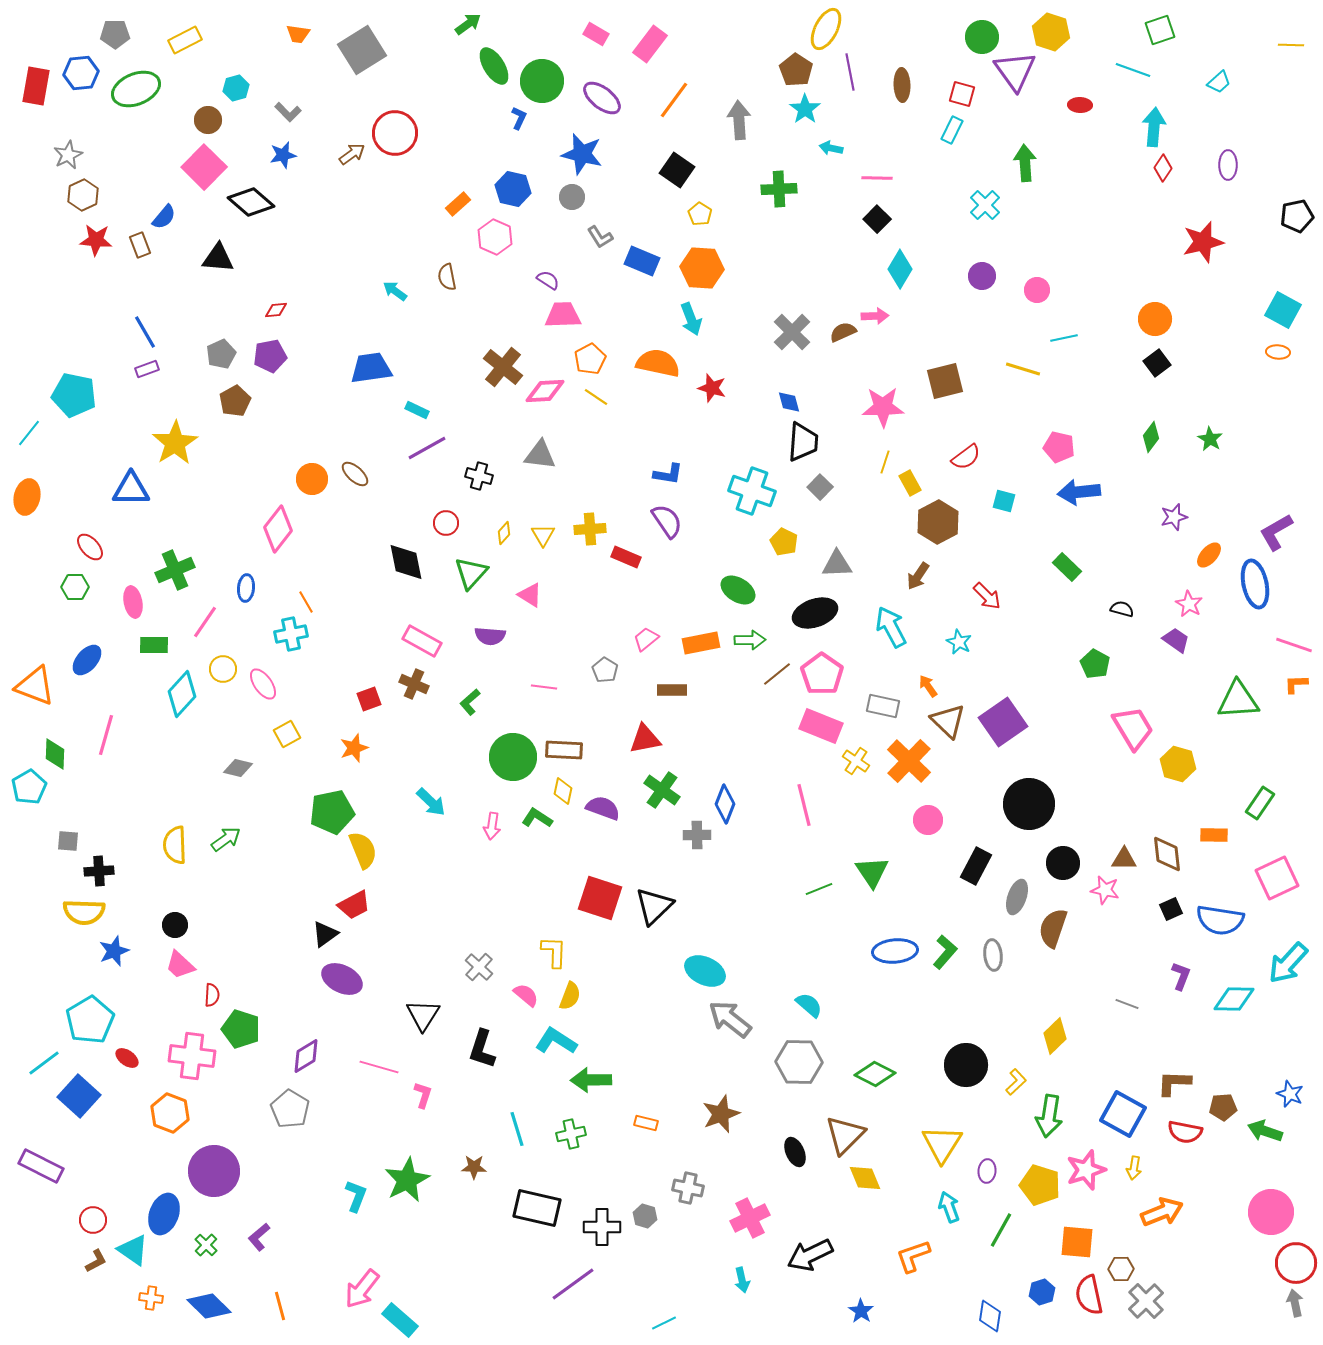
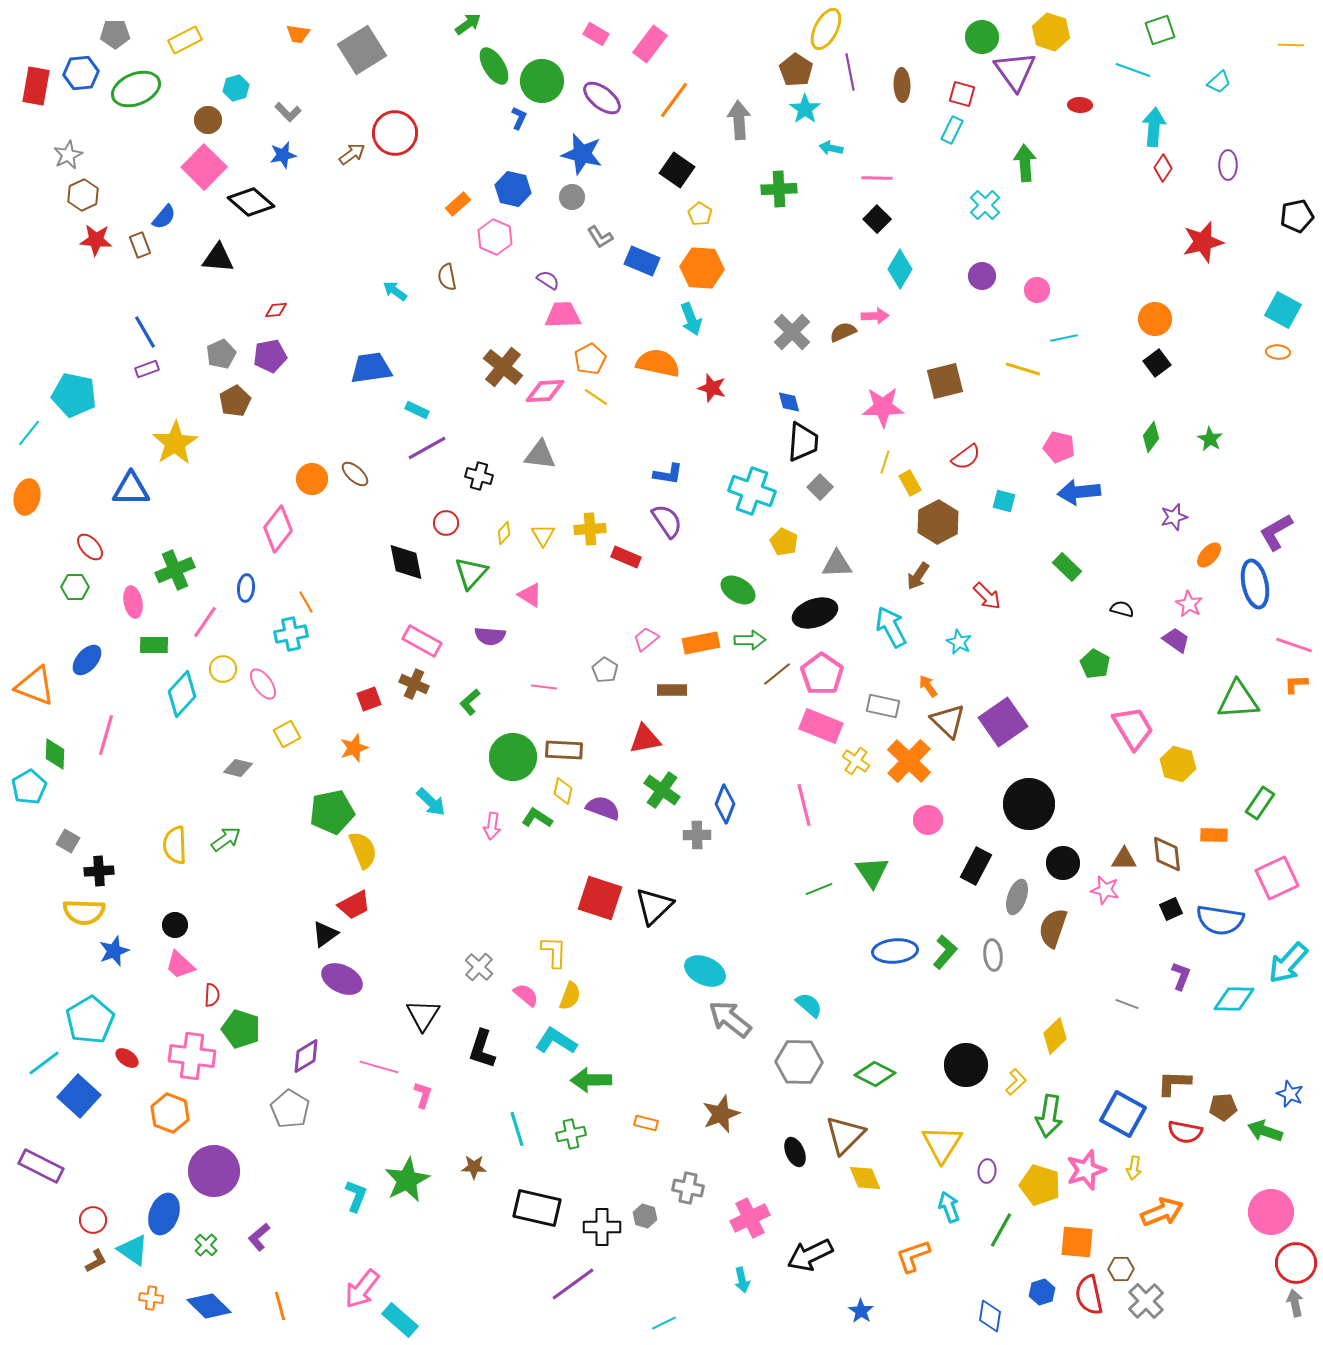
gray square at (68, 841): rotated 25 degrees clockwise
